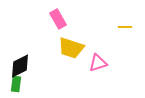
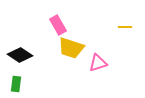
pink rectangle: moved 6 px down
black diamond: moved 11 px up; rotated 60 degrees clockwise
